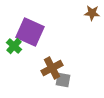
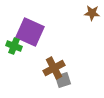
green cross: rotated 21 degrees counterclockwise
brown cross: moved 2 px right
gray square: rotated 28 degrees counterclockwise
